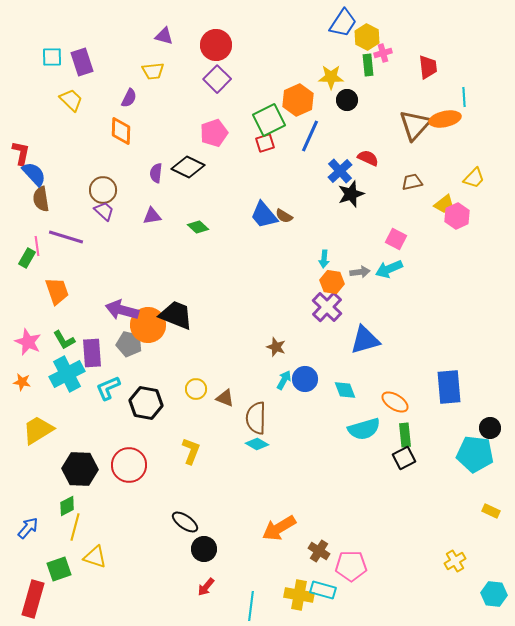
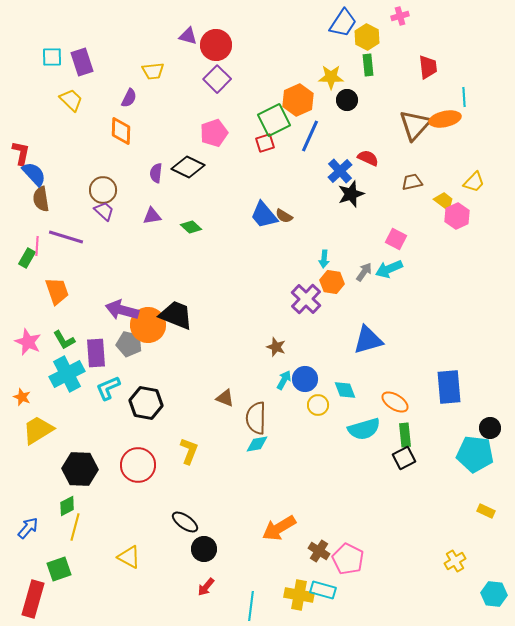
purple triangle at (164, 36): moved 24 px right
pink cross at (383, 53): moved 17 px right, 37 px up
green square at (269, 120): moved 5 px right
yellow trapezoid at (474, 178): moved 4 px down
yellow trapezoid at (444, 204): moved 3 px up; rotated 105 degrees counterclockwise
green diamond at (198, 227): moved 7 px left
pink line at (37, 246): rotated 12 degrees clockwise
gray arrow at (360, 272): moved 4 px right; rotated 48 degrees counterclockwise
purple cross at (327, 307): moved 21 px left, 8 px up
blue triangle at (365, 340): moved 3 px right
purple rectangle at (92, 353): moved 4 px right
orange star at (22, 382): moved 15 px down; rotated 12 degrees clockwise
yellow circle at (196, 389): moved 122 px right, 16 px down
cyan diamond at (257, 444): rotated 40 degrees counterclockwise
yellow L-shape at (191, 451): moved 2 px left
red circle at (129, 465): moved 9 px right
yellow rectangle at (491, 511): moved 5 px left
yellow triangle at (95, 557): moved 34 px right; rotated 10 degrees clockwise
pink pentagon at (351, 566): moved 3 px left, 7 px up; rotated 28 degrees clockwise
